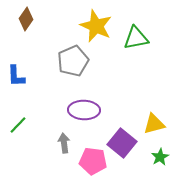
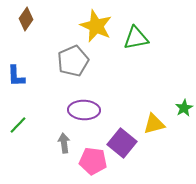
green star: moved 24 px right, 49 px up
